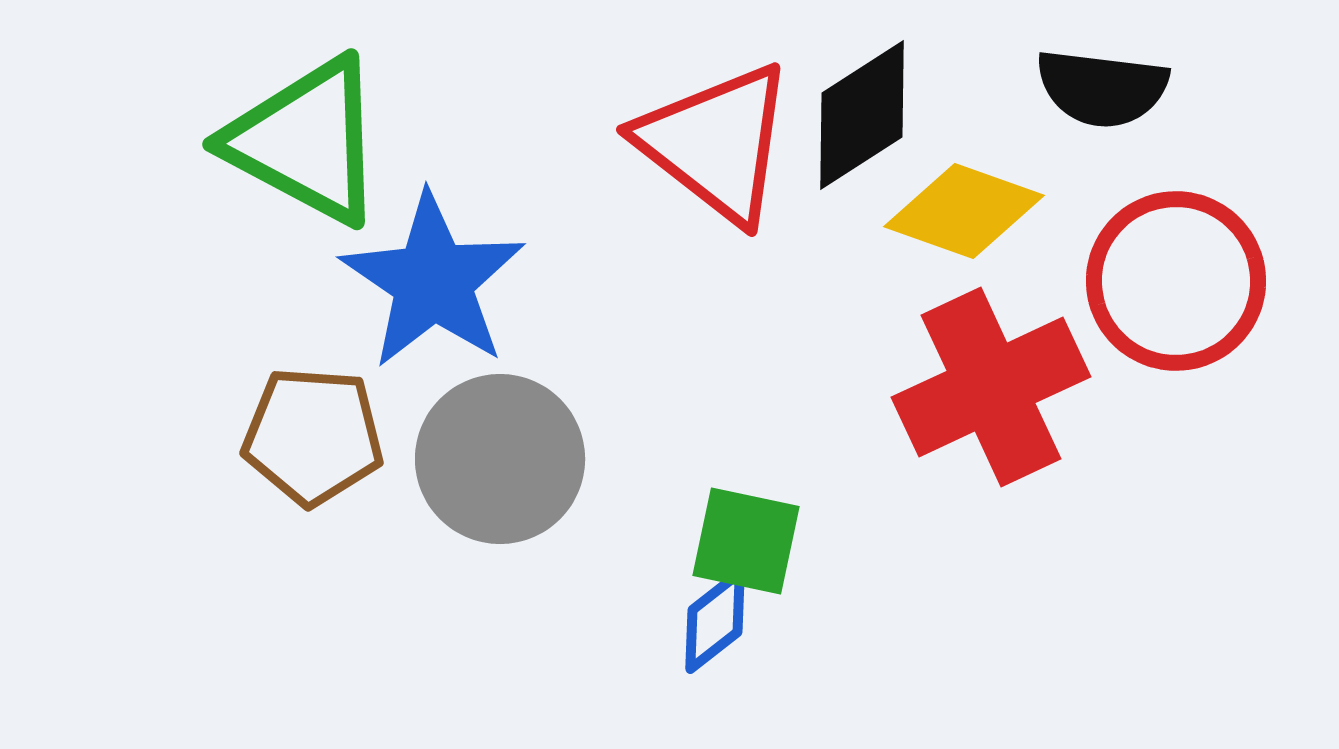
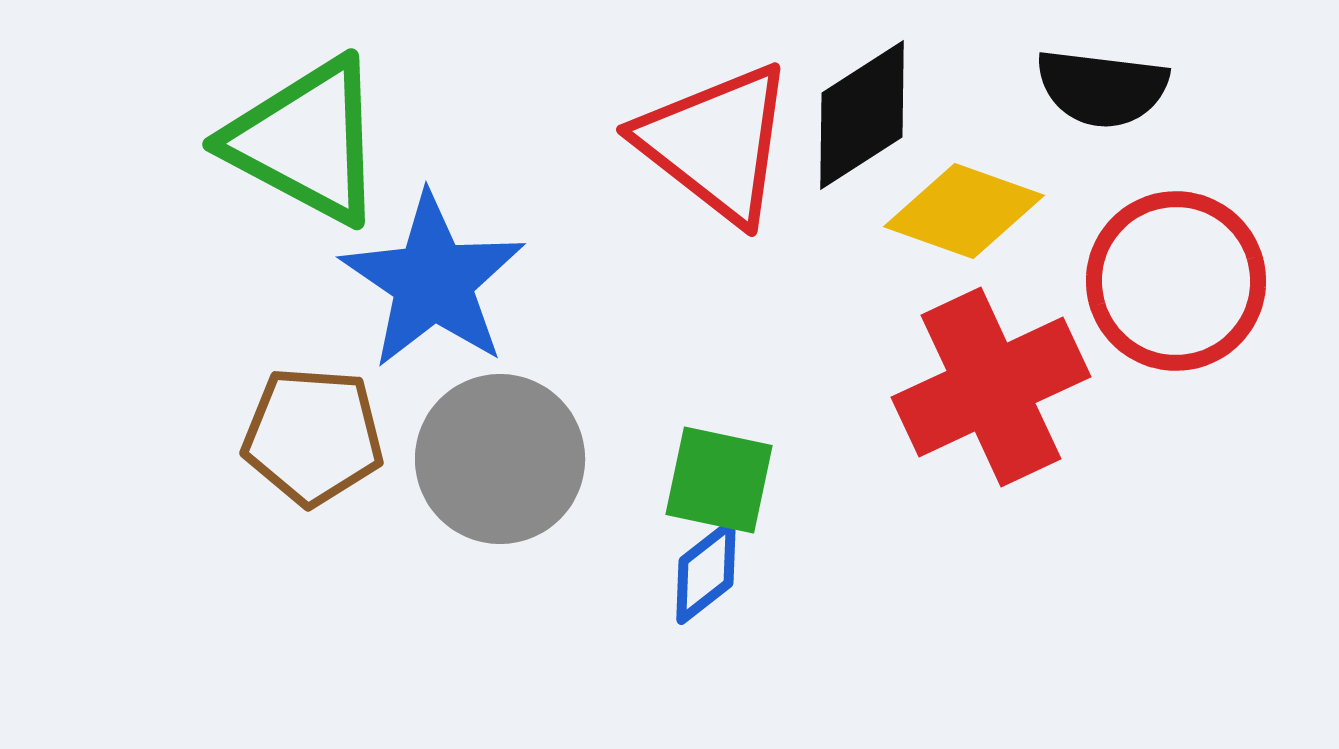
green square: moved 27 px left, 61 px up
blue diamond: moved 9 px left, 49 px up
